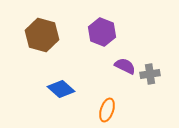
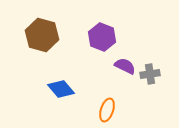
purple hexagon: moved 5 px down
blue diamond: rotated 8 degrees clockwise
